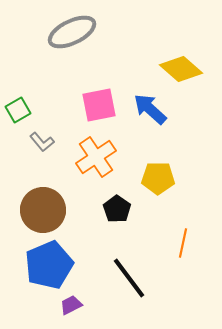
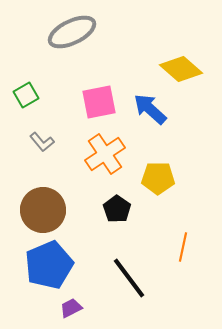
pink square: moved 3 px up
green square: moved 8 px right, 15 px up
orange cross: moved 9 px right, 3 px up
orange line: moved 4 px down
purple trapezoid: moved 3 px down
